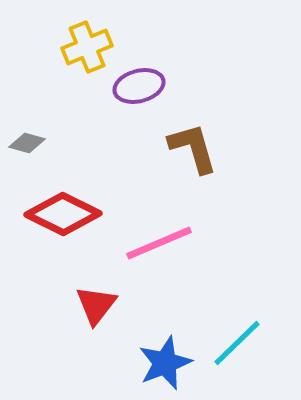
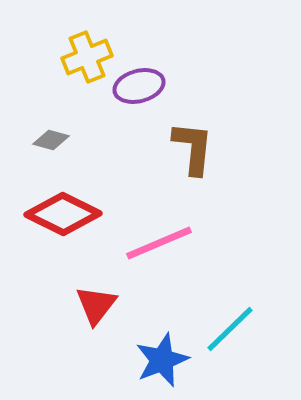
yellow cross: moved 10 px down
gray diamond: moved 24 px right, 3 px up
brown L-shape: rotated 22 degrees clockwise
cyan line: moved 7 px left, 14 px up
blue star: moved 3 px left, 3 px up
